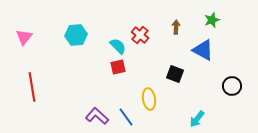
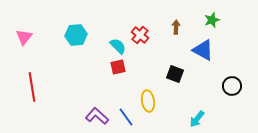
yellow ellipse: moved 1 px left, 2 px down
